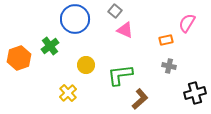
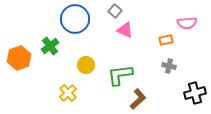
pink semicircle: rotated 126 degrees counterclockwise
brown L-shape: moved 2 px left
